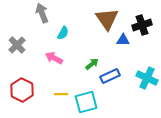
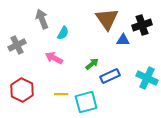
gray arrow: moved 6 px down
gray cross: rotated 18 degrees clockwise
